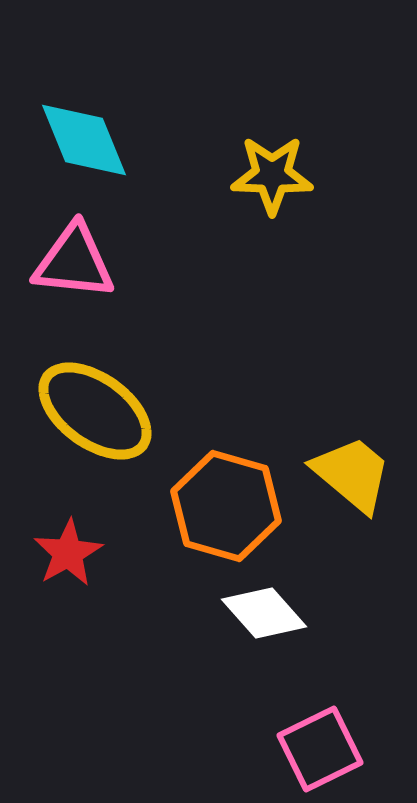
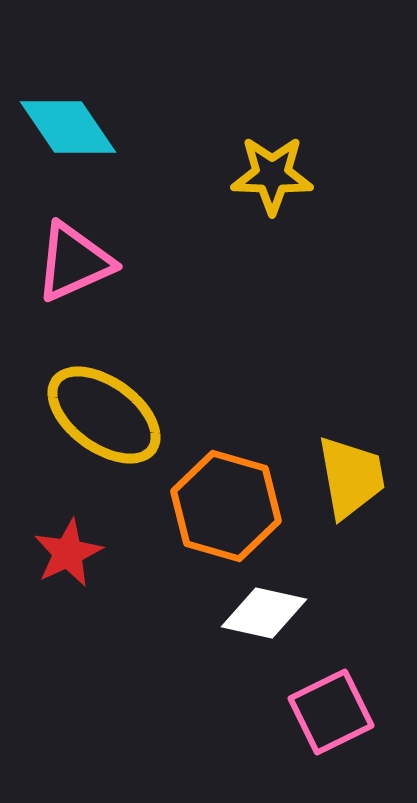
cyan diamond: moved 16 px left, 13 px up; rotated 12 degrees counterclockwise
pink triangle: rotated 30 degrees counterclockwise
yellow ellipse: moved 9 px right, 4 px down
yellow trapezoid: moved 1 px left, 3 px down; rotated 40 degrees clockwise
red star: rotated 4 degrees clockwise
white diamond: rotated 36 degrees counterclockwise
pink square: moved 11 px right, 37 px up
